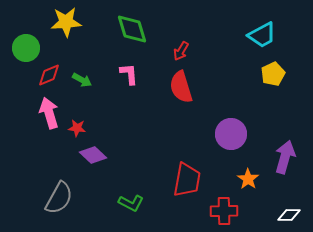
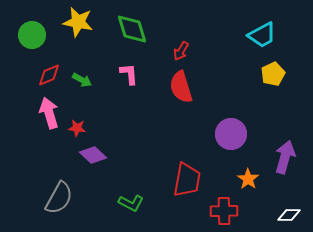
yellow star: moved 12 px right; rotated 16 degrees clockwise
green circle: moved 6 px right, 13 px up
